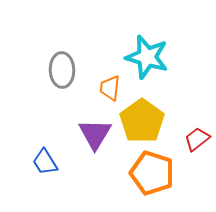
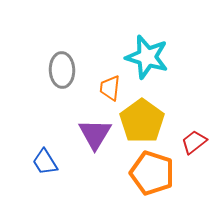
red trapezoid: moved 3 px left, 3 px down
